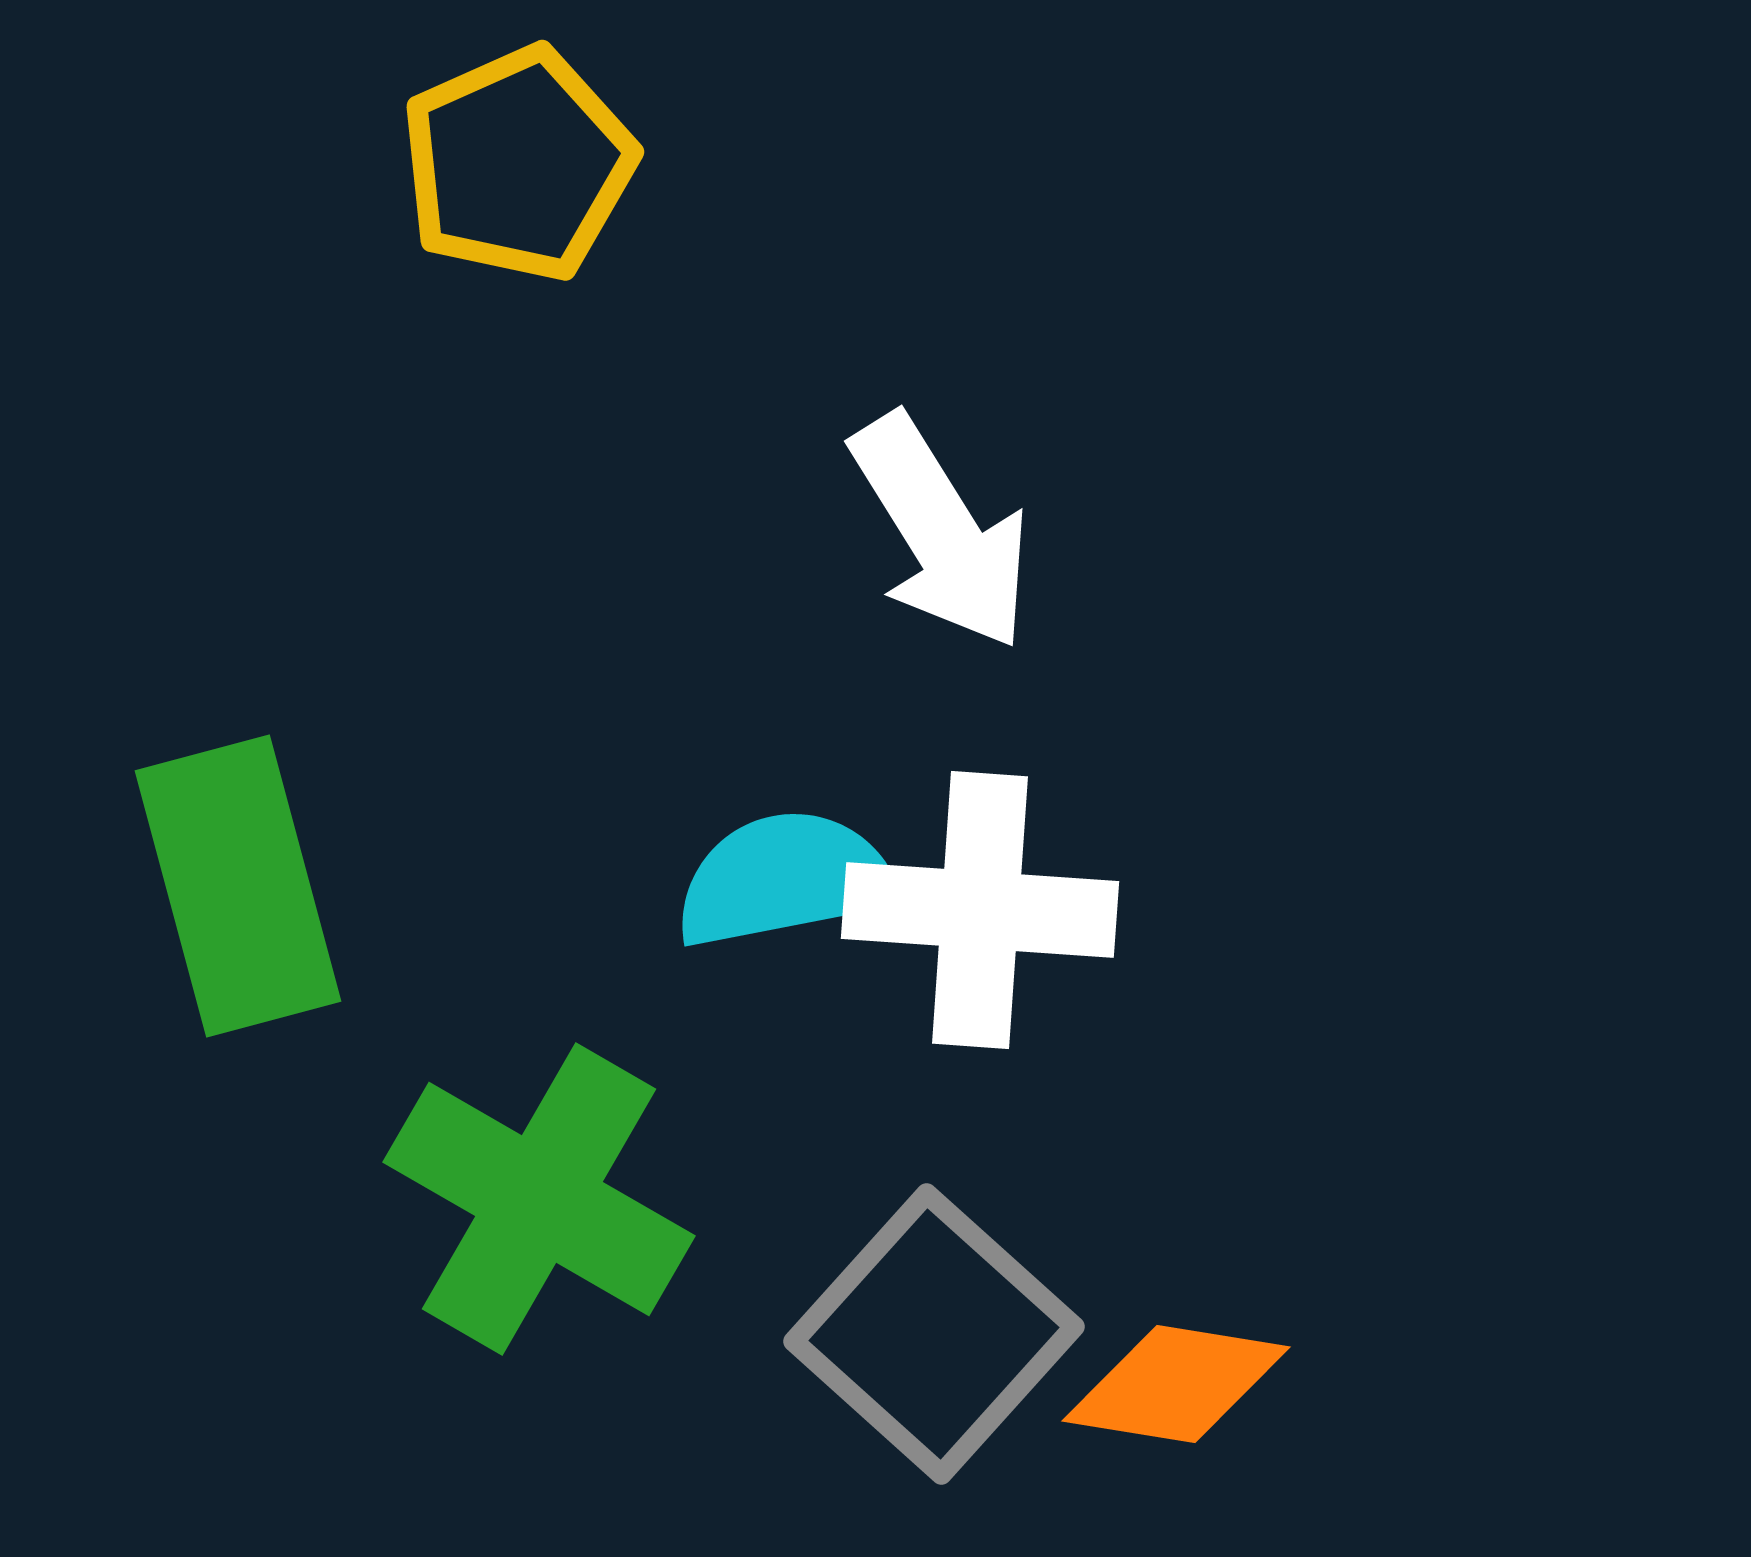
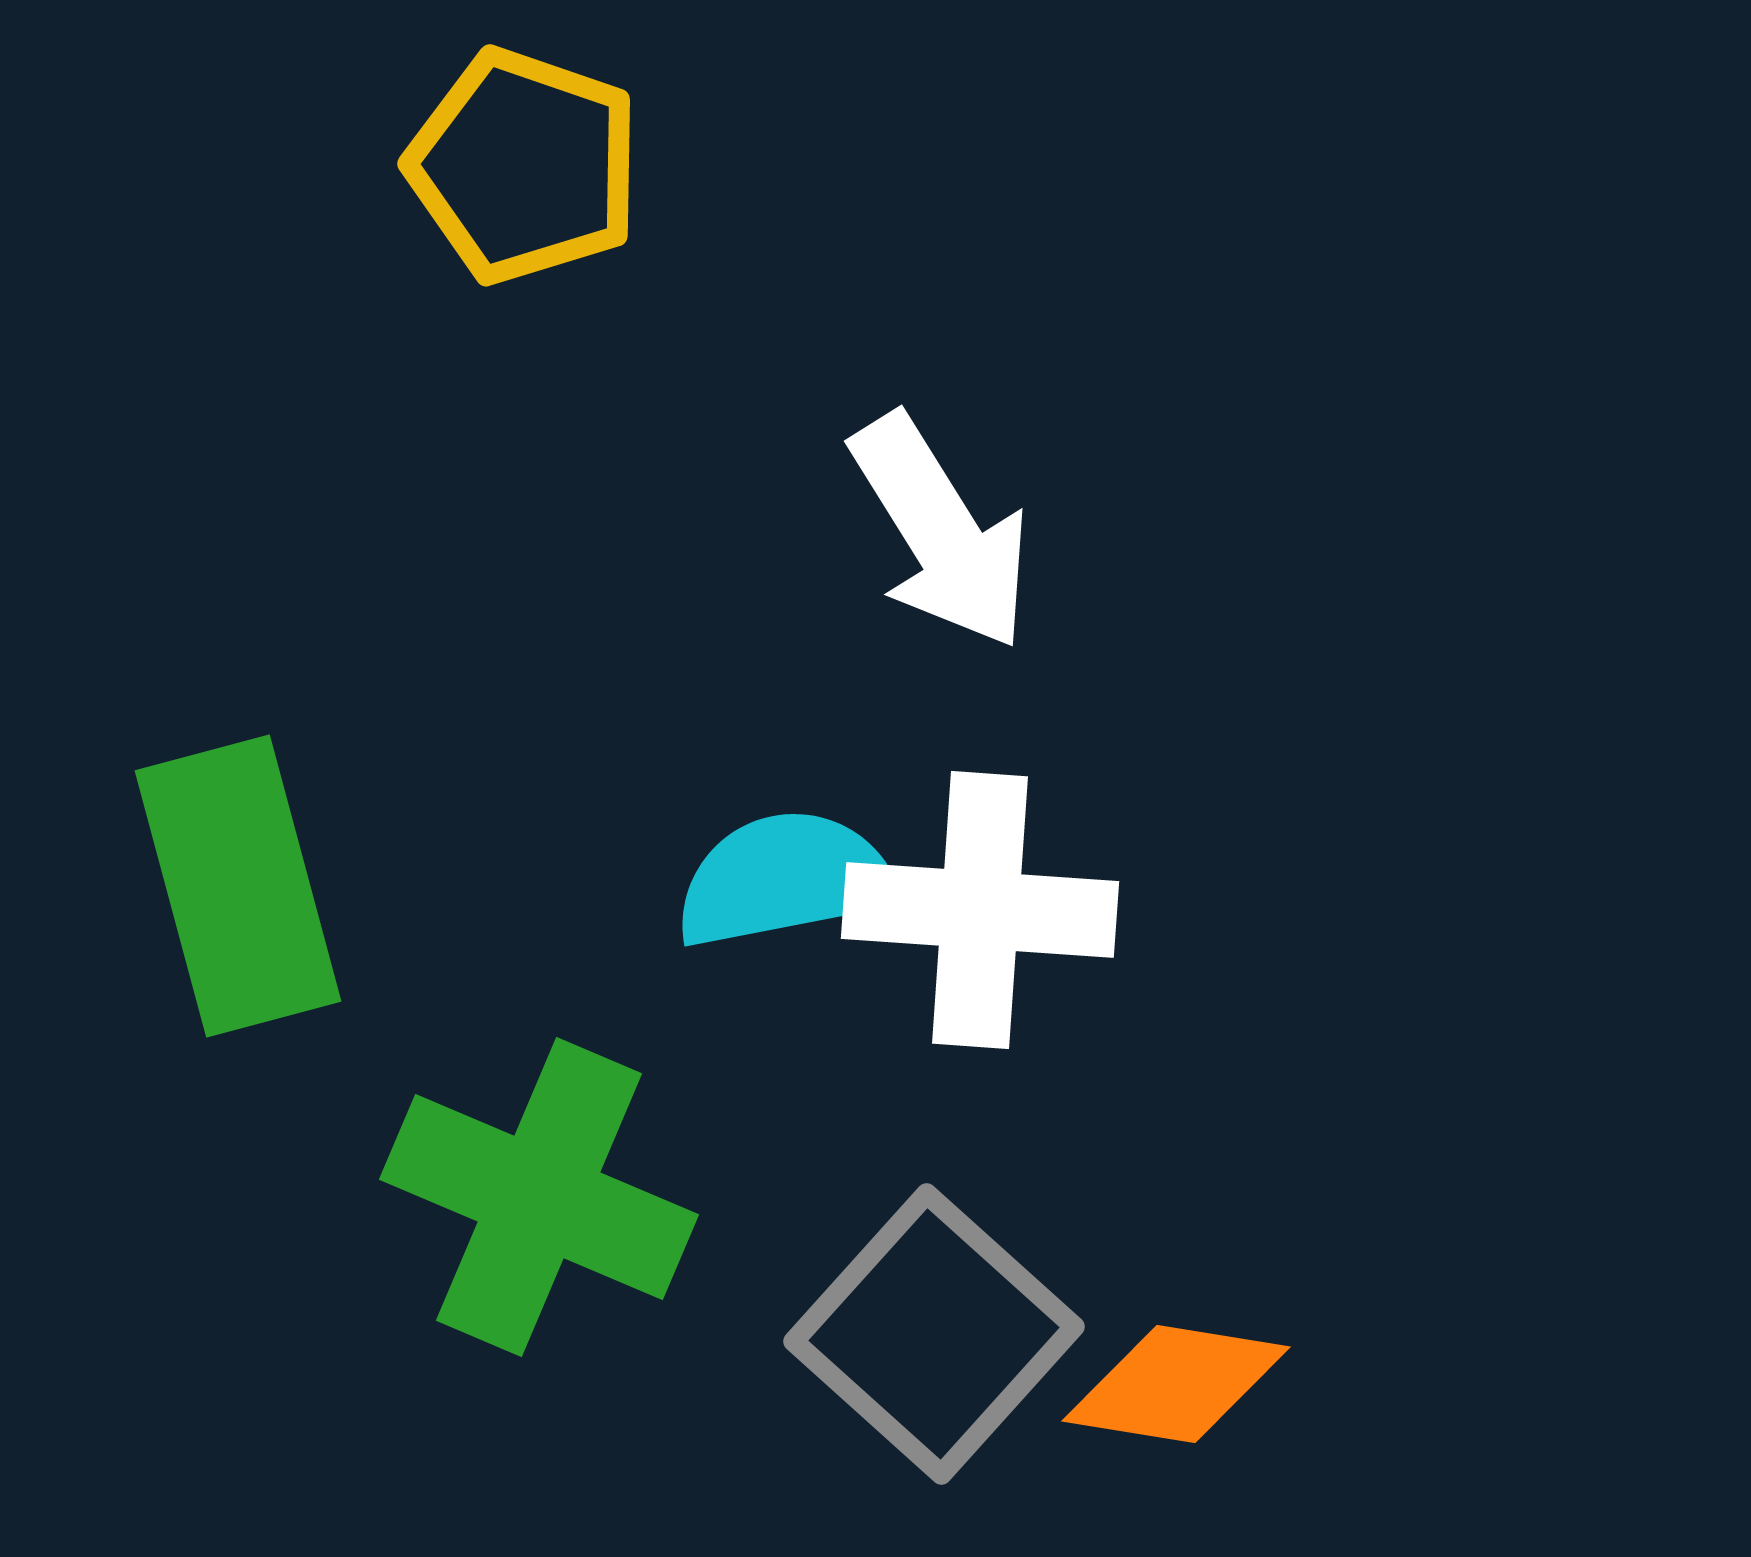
yellow pentagon: moved 6 px right, 2 px down; rotated 29 degrees counterclockwise
green cross: moved 2 px up; rotated 7 degrees counterclockwise
